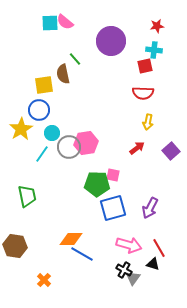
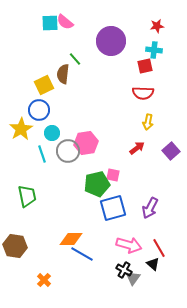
brown semicircle: rotated 18 degrees clockwise
yellow square: rotated 18 degrees counterclockwise
gray circle: moved 1 px left, 4 px down
cyan line: rotated 54 degrees counterclockwise
green pentagon: rotated 15 degrees counterclockwise
black triangle: rotated 24 degrees clockwise
